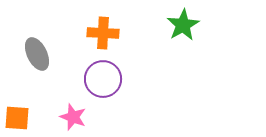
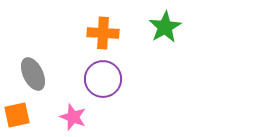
green star: moved 18 px left, 2 px down
gray ellipse: moved 4 px left, 20 px down
orange square: moved 3 px up; rotated 16 degrees counterclockwise
